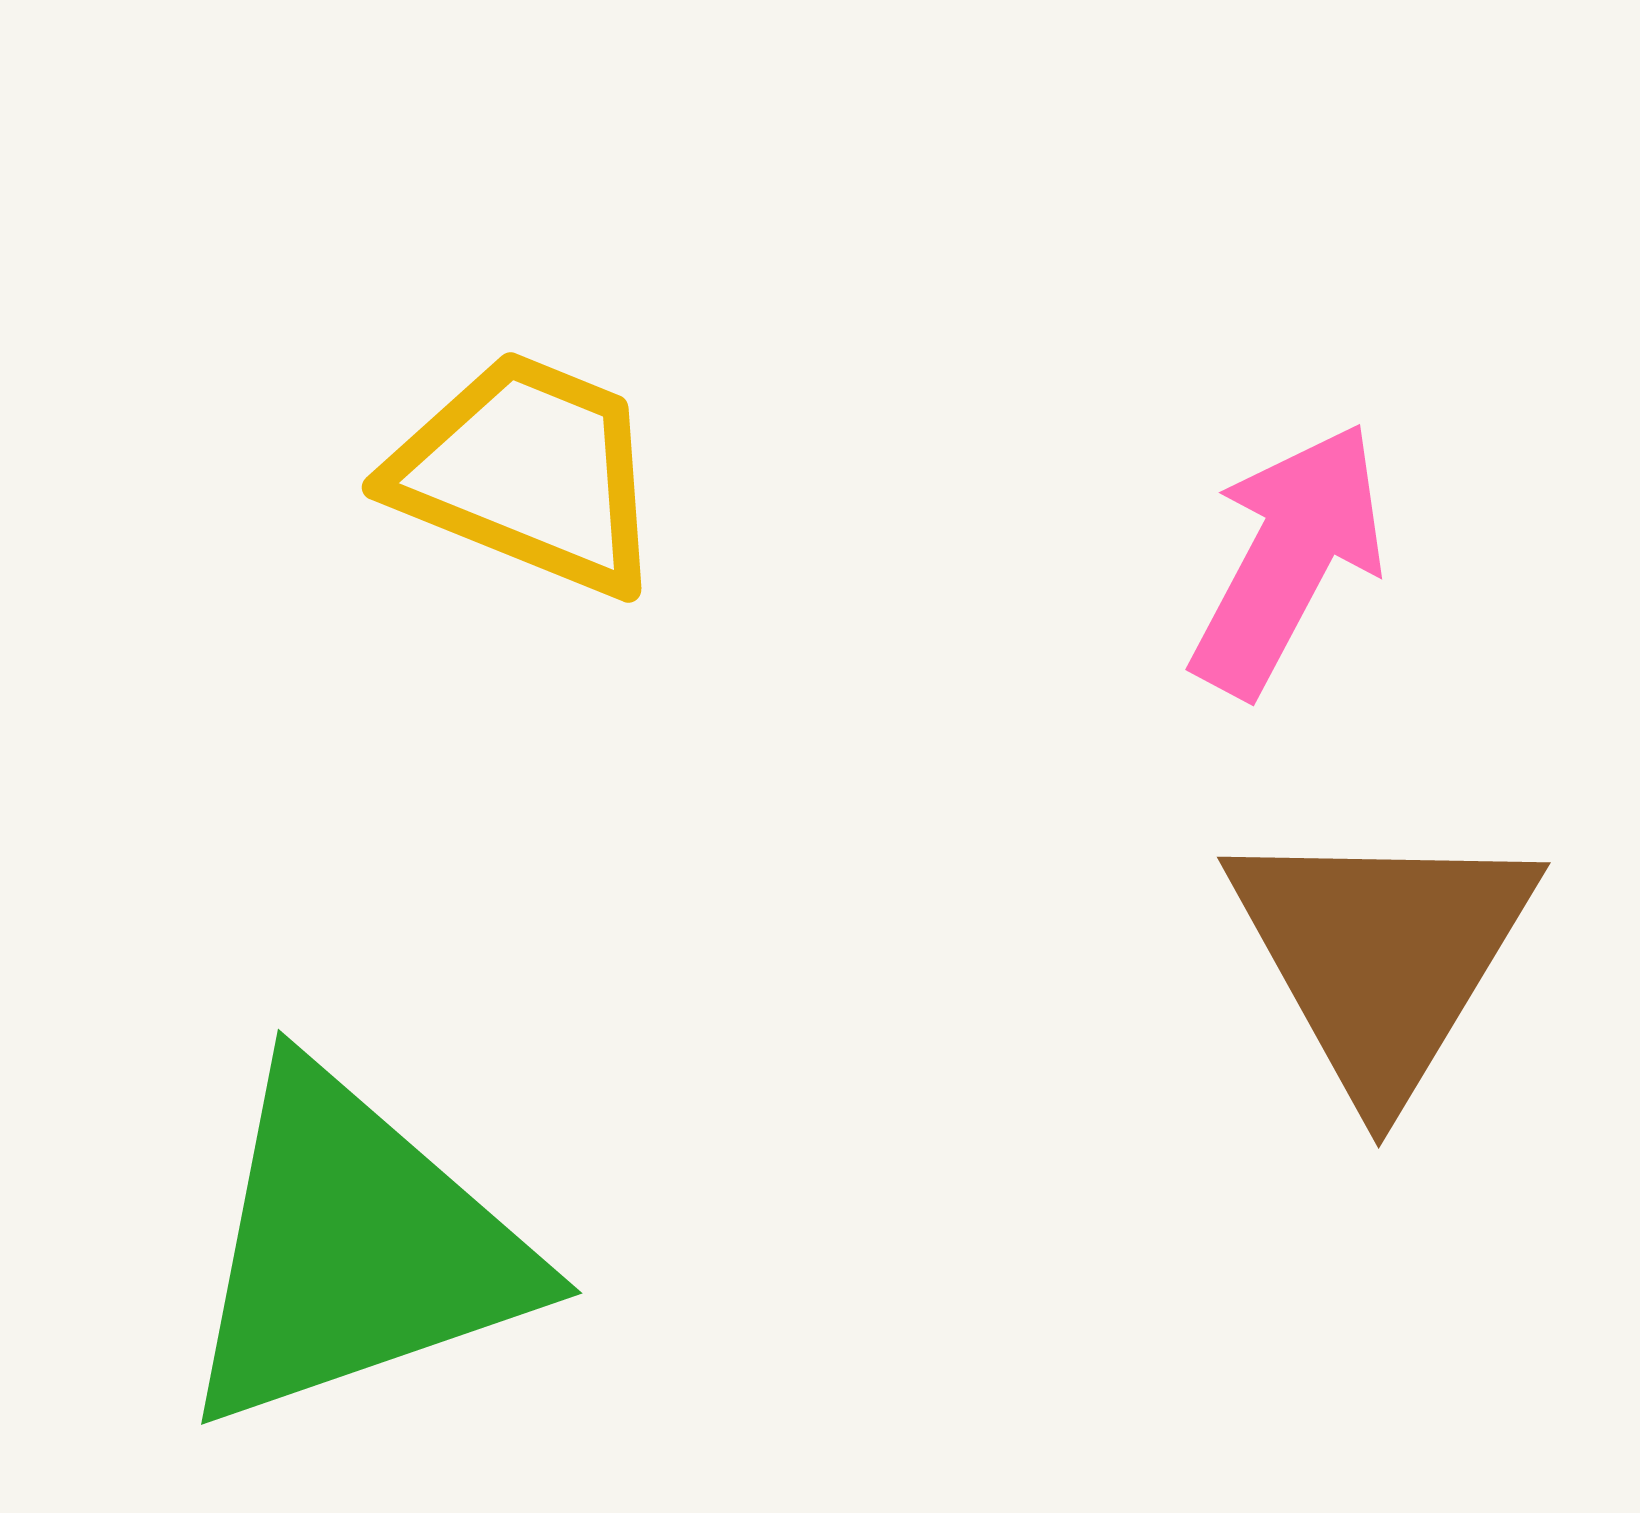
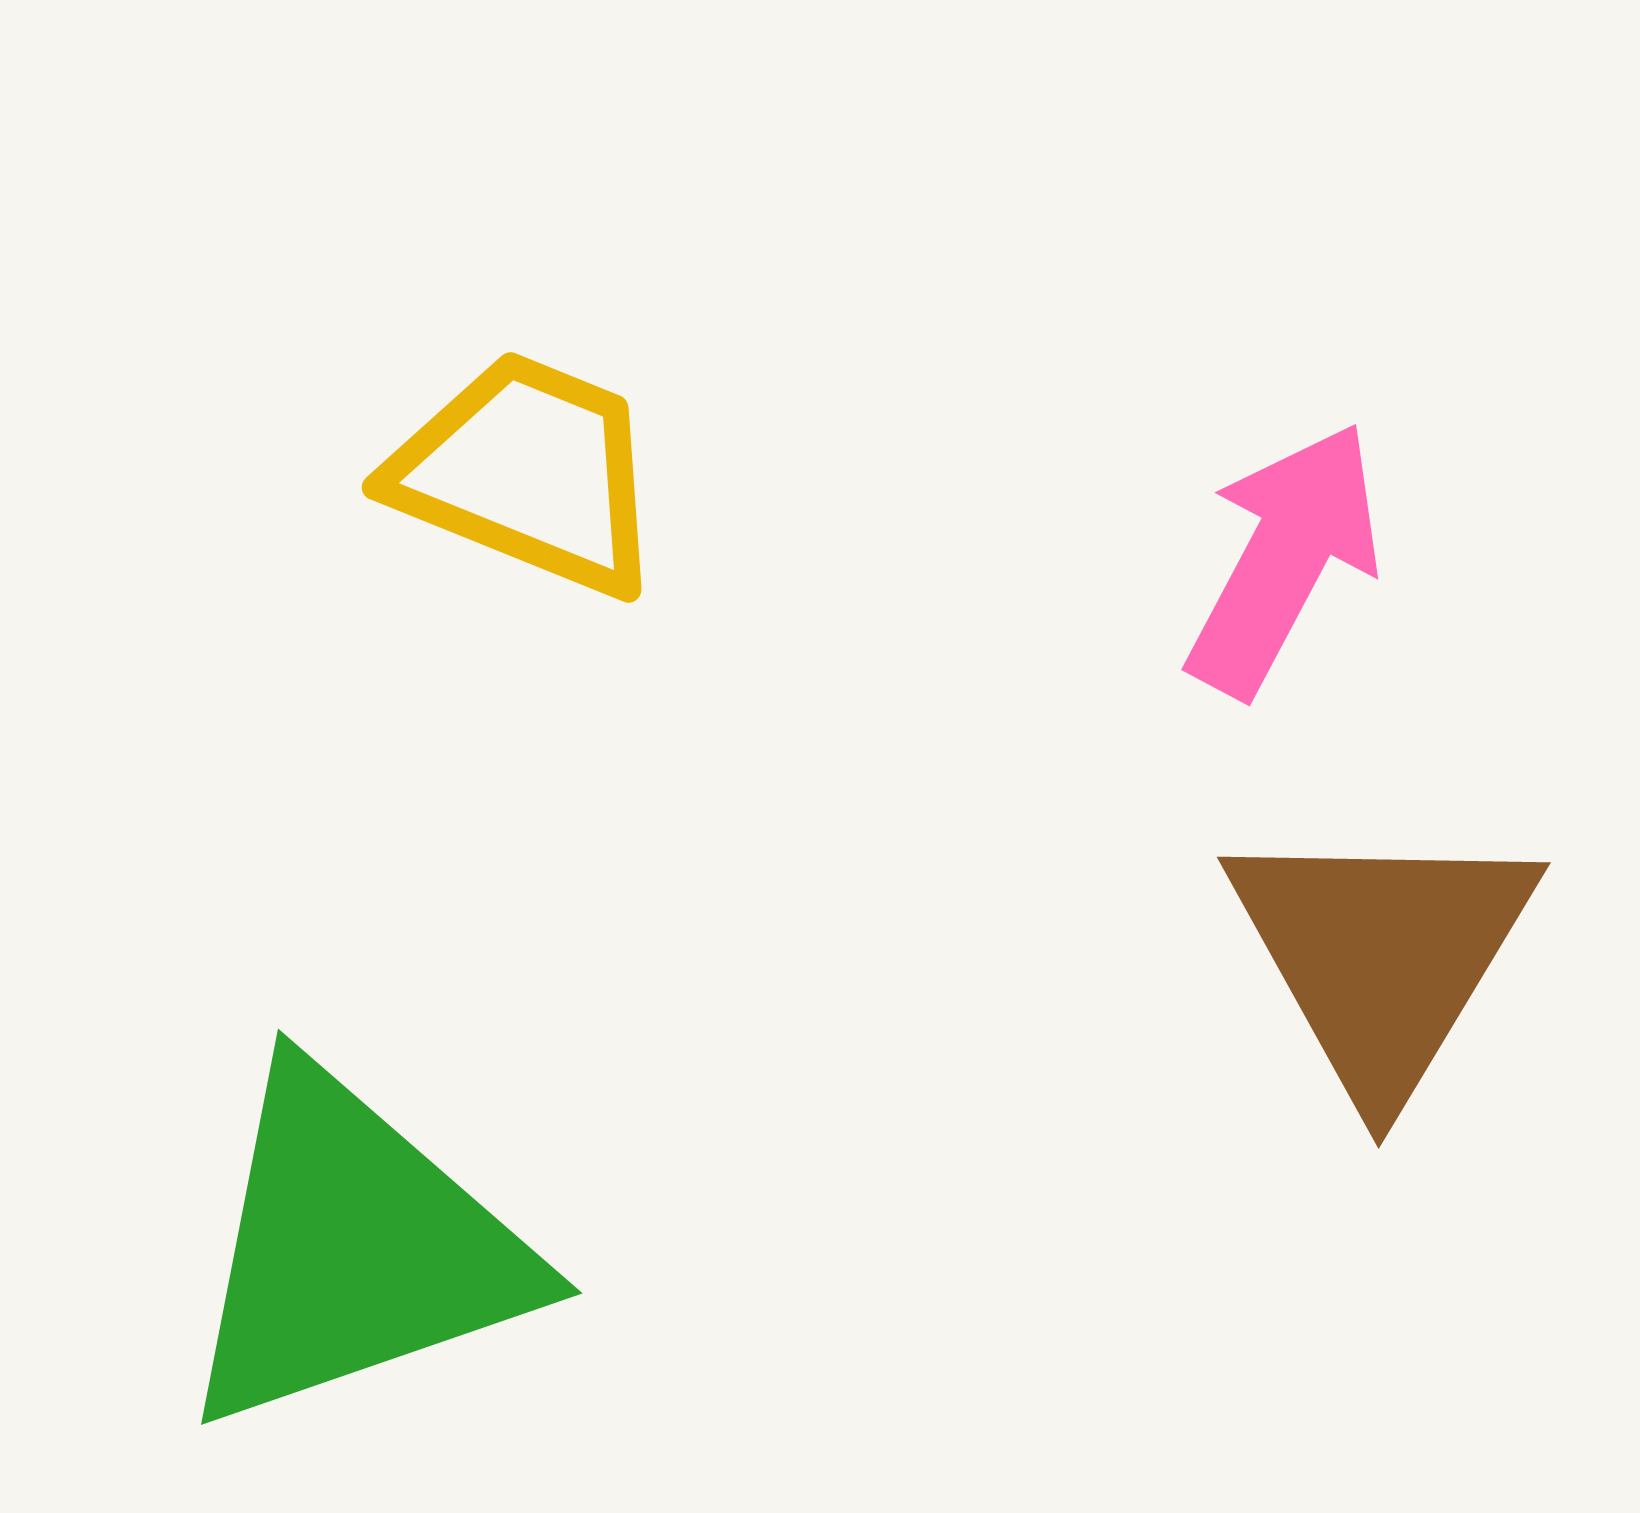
pink arrow: moved 4 px left
